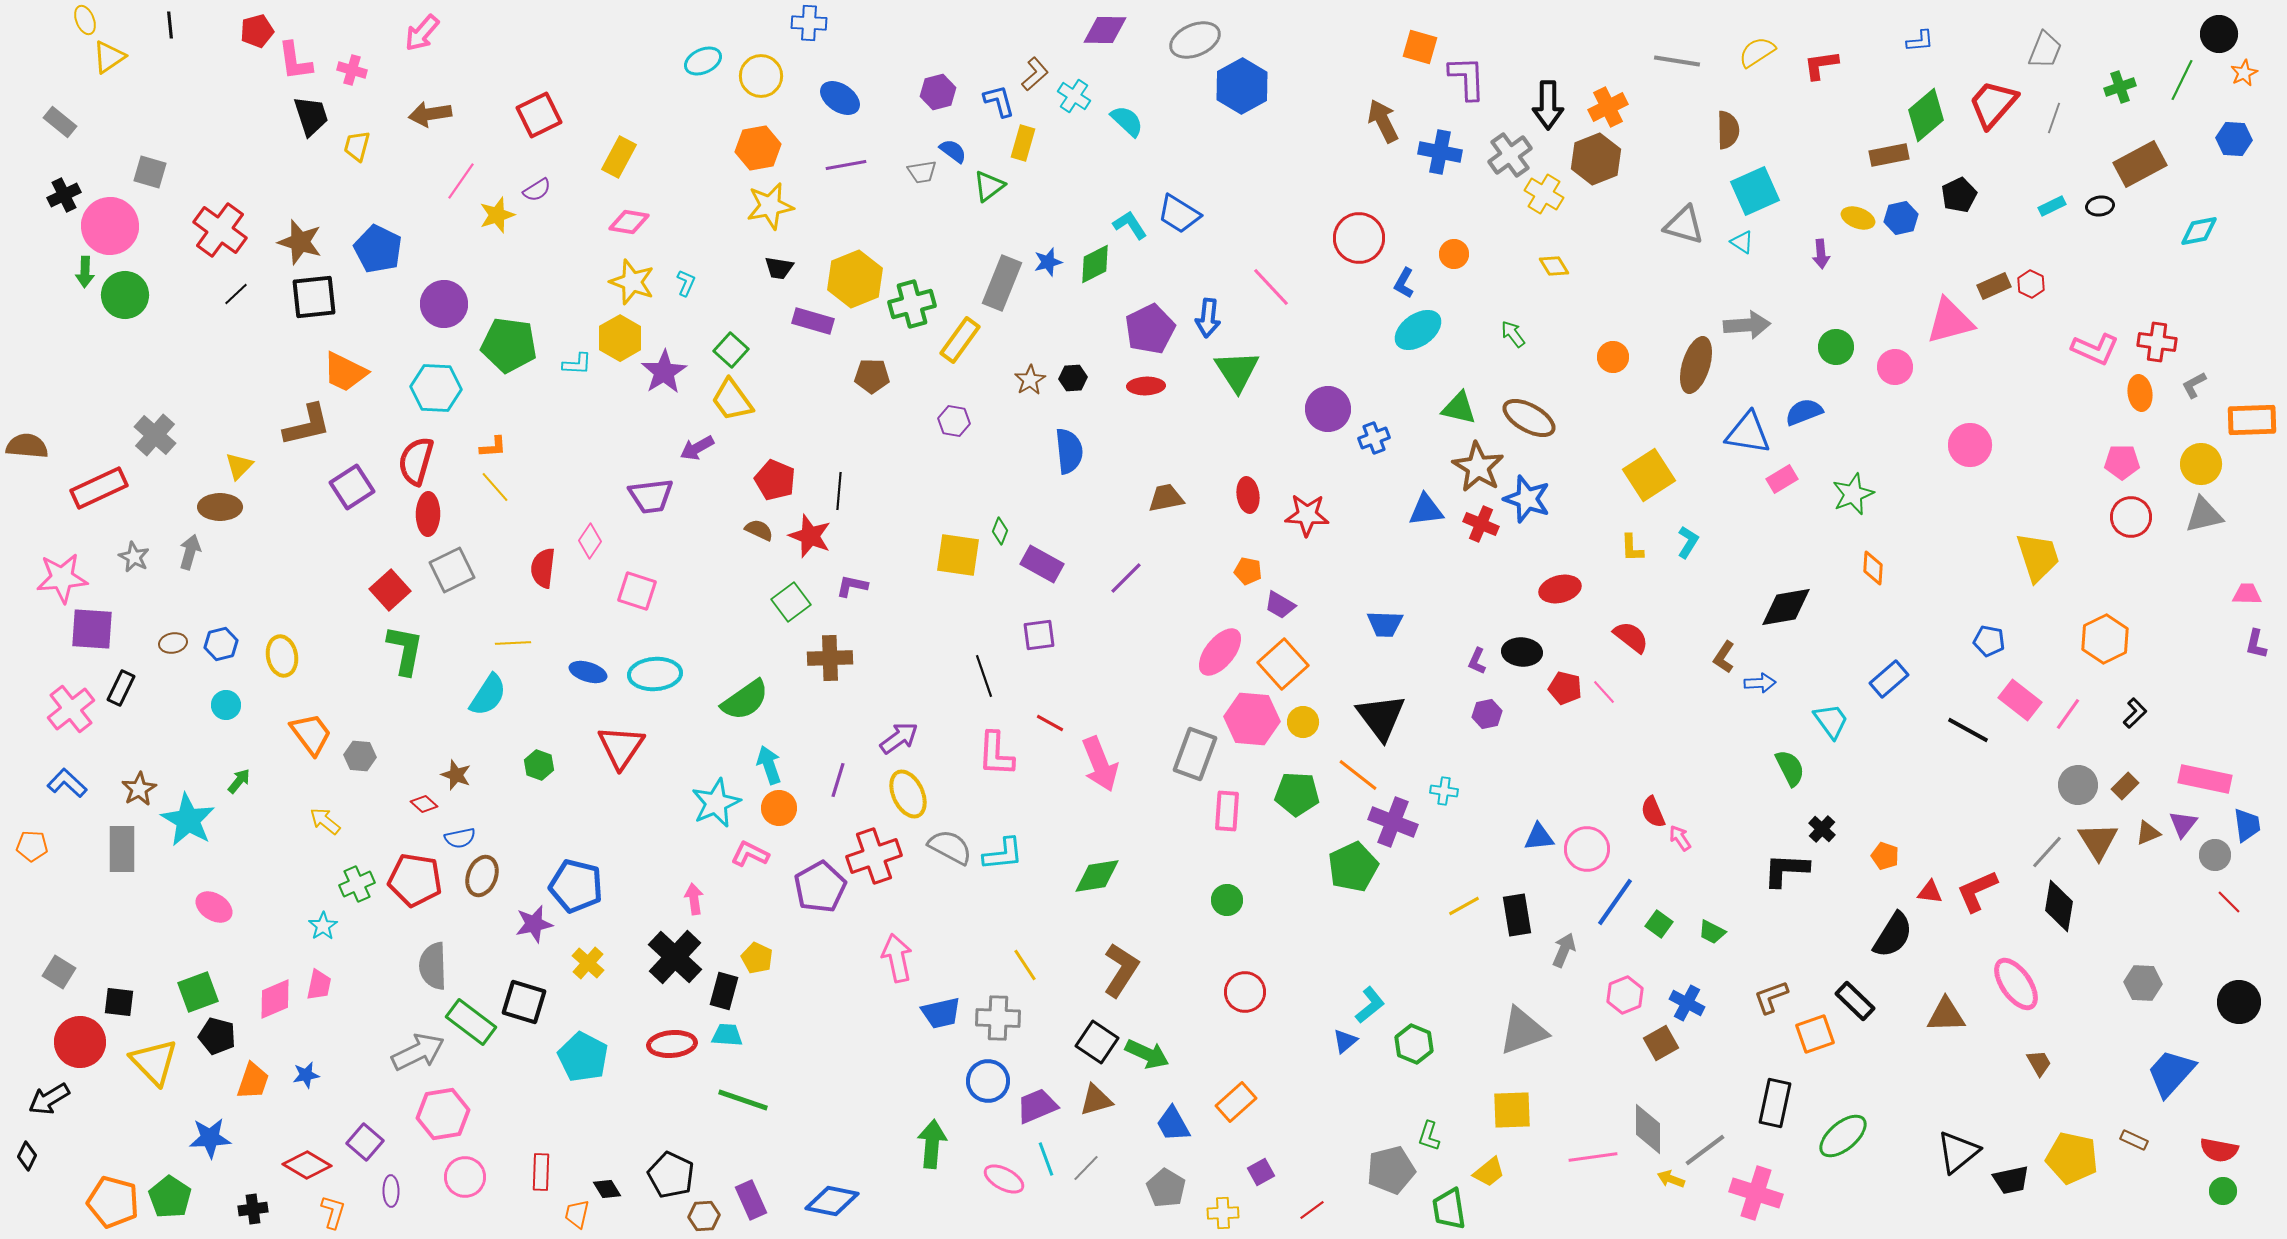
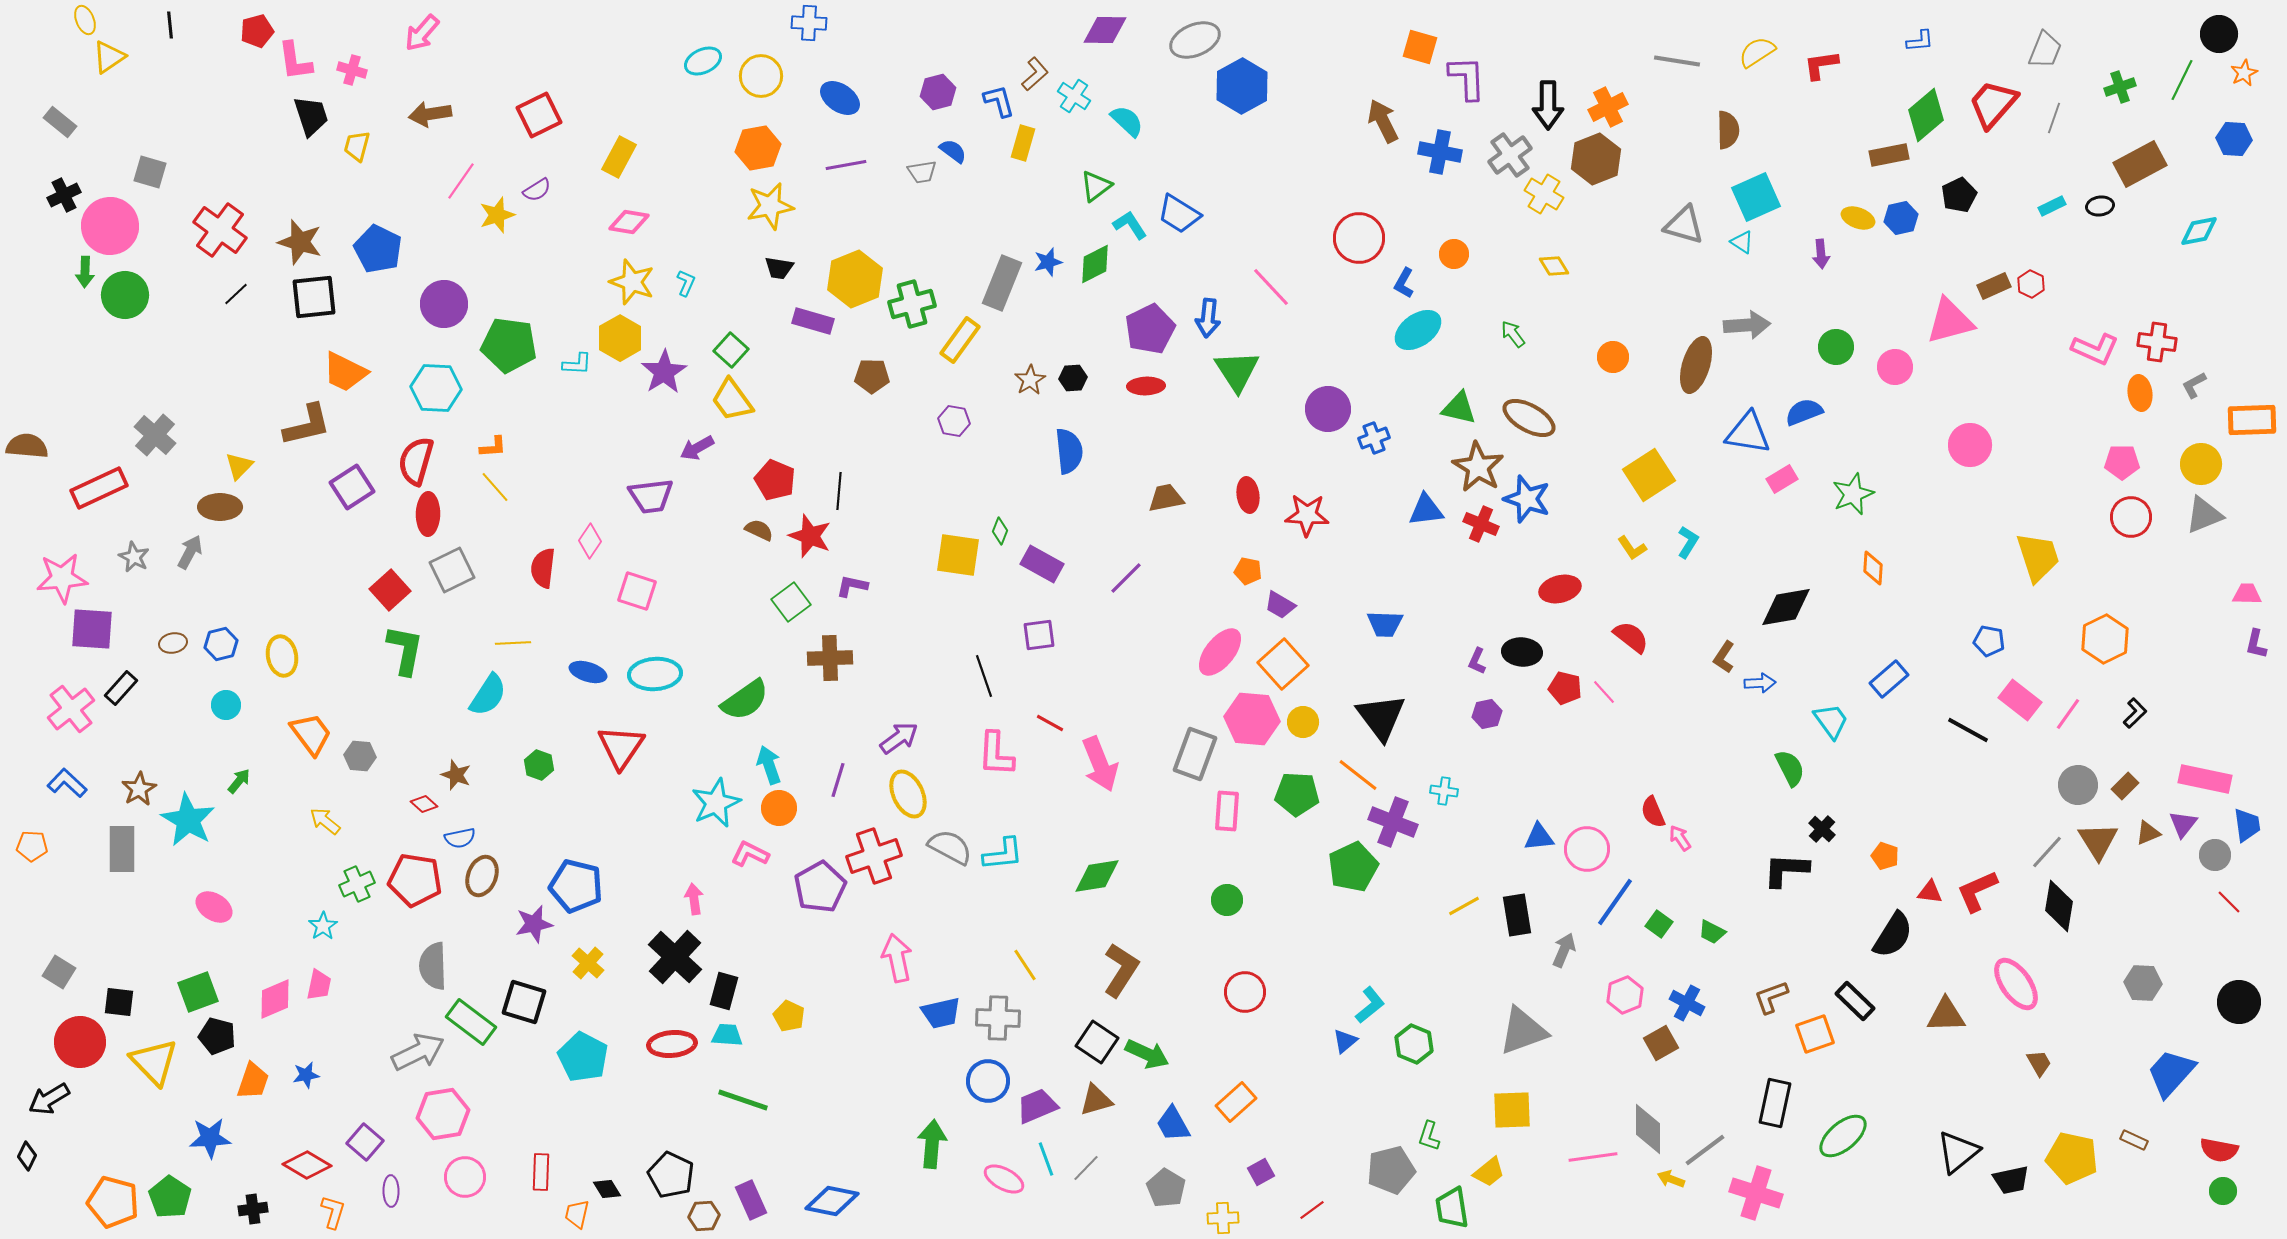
green triangle at (989, 186): moved 107 px right
cyan square at (1755, 191): moved 1 px right, 6 px down
gray triangle at (2204, 515): rotated 9 degrees counterclockwise
yellow L-shape at (1632, 548): rotated 32 degrees counterclockwise
gray arrow at (190, 552): rotated 12 degrees clockwise
black rectangle at (121, 688): rotated 16 degrees clockwise
yellow pentagon at (757, 958): moved 32 px right, 58 px down
green trapezoid at (1449, 1209): moved 3 px right, 1 px up
yellow cross at (1223, 1213): moved 5 px down
